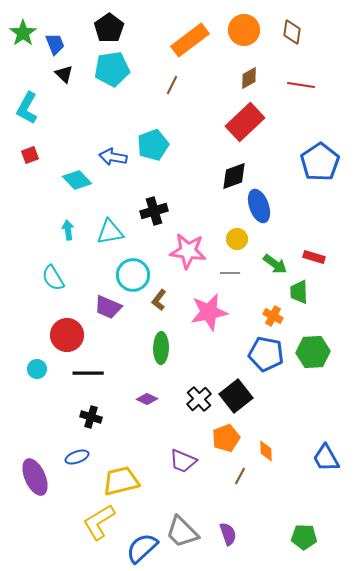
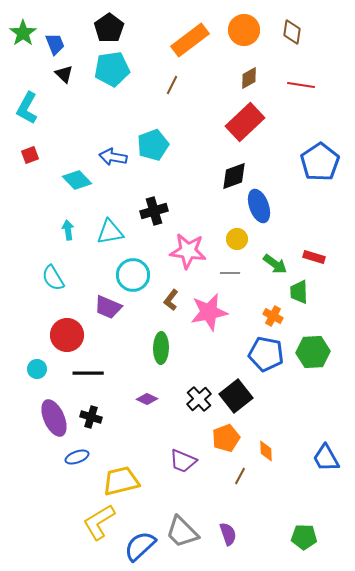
brown L-shape at (159, 300): moved 12 px right
purple ellipse at (35, 477): moved 19 px right, 59 px up
blue semicircle at (142, 548): moved 2 px left, 2 px up
